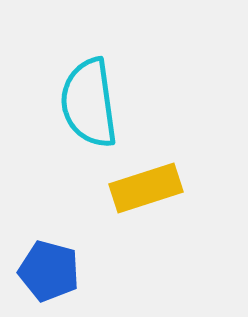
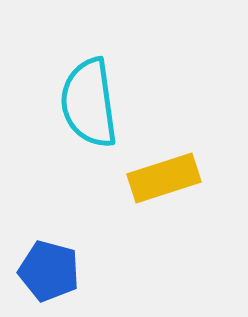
yellow rectangle: moved 18 px right, 10 px up
